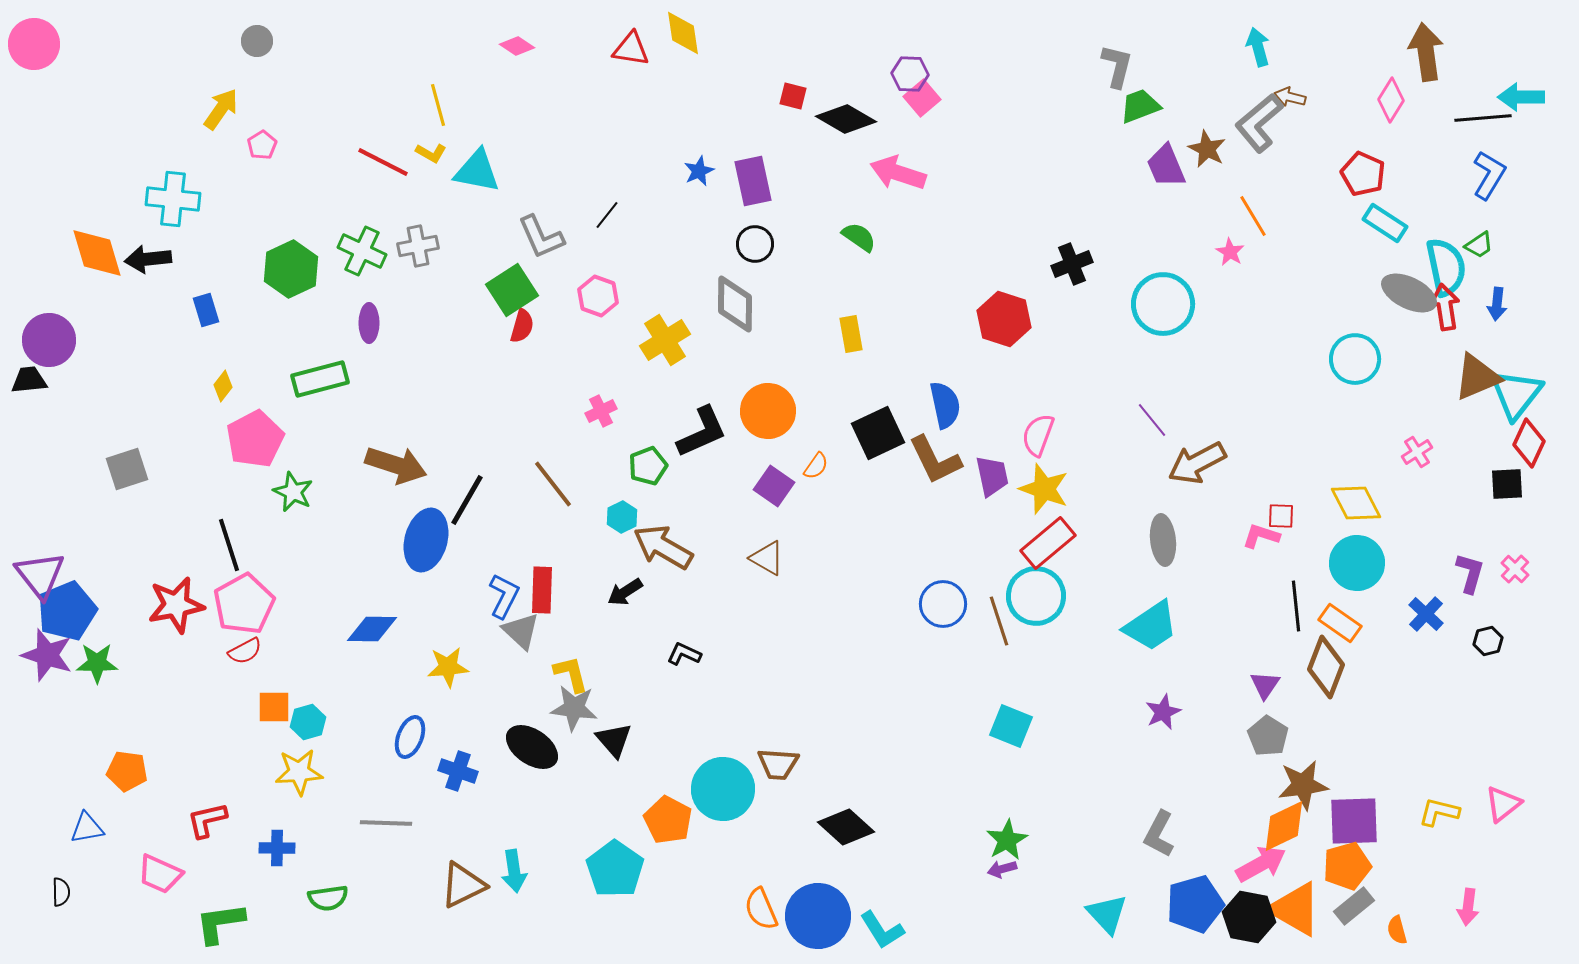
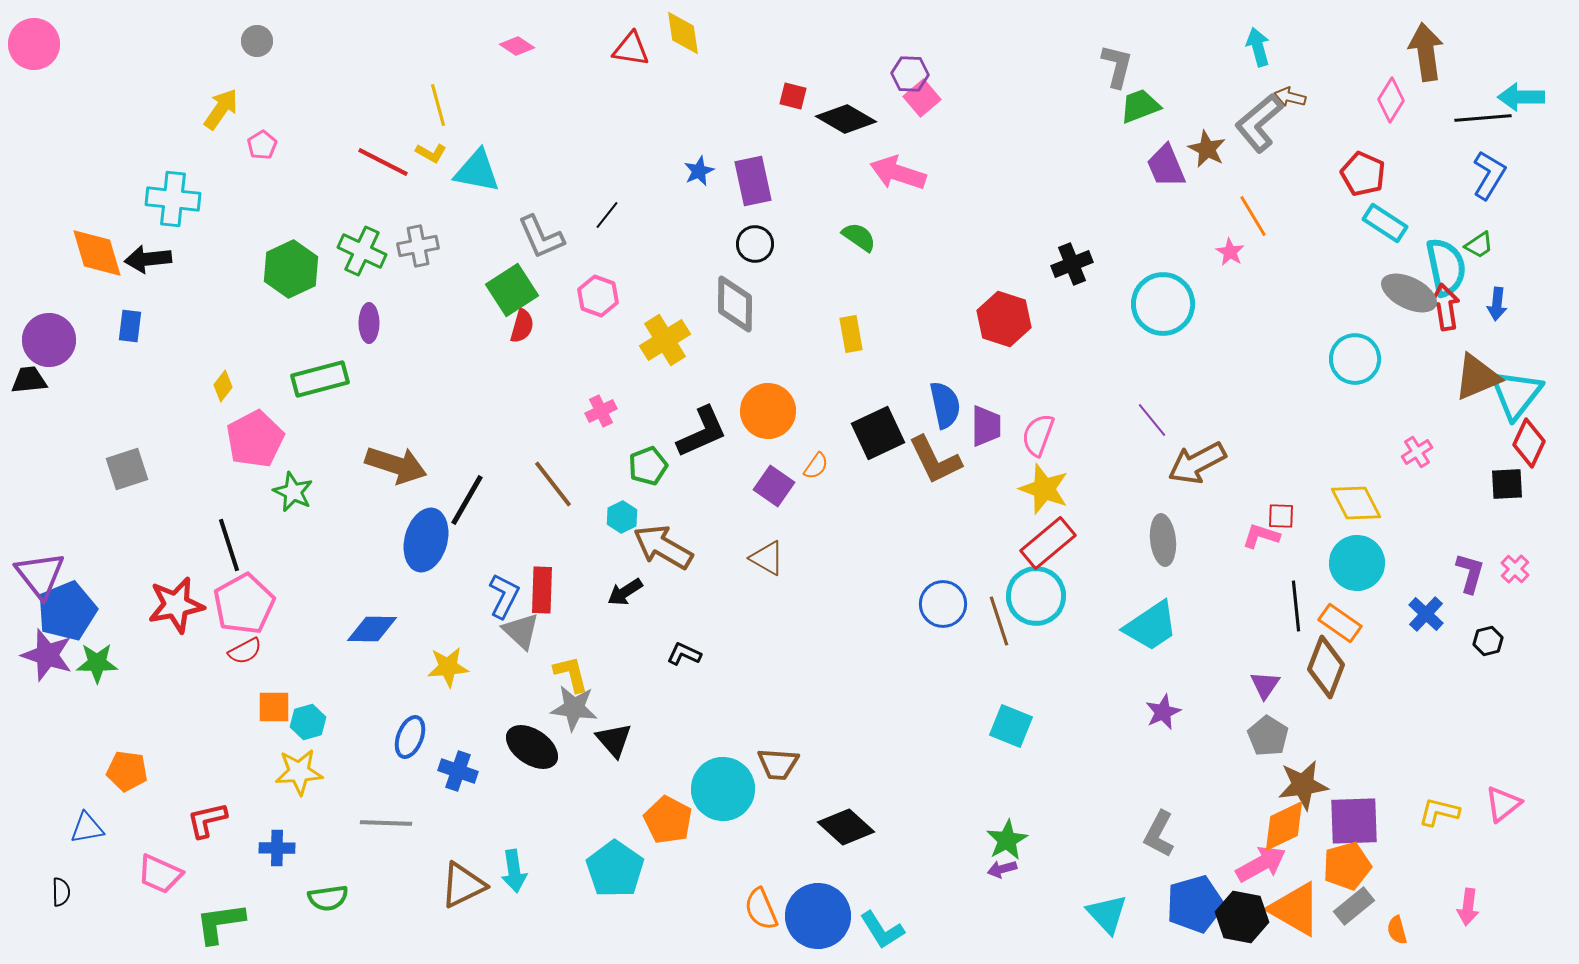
blue rectangle at (206, 310): moved 76 px left, 16 px down; rotated 24 degrees clockwise
purple trapezoid at (992, 476): moved 6 px left, 50 px up; rotated 12 degrees clockwise
black hexagon at (1249, 917): moved 7 px left
